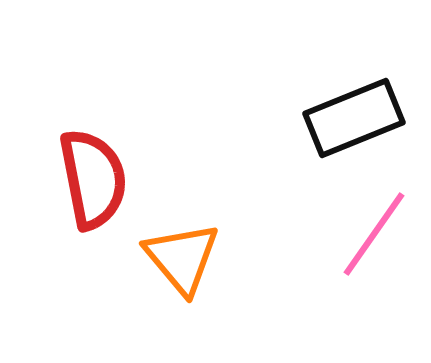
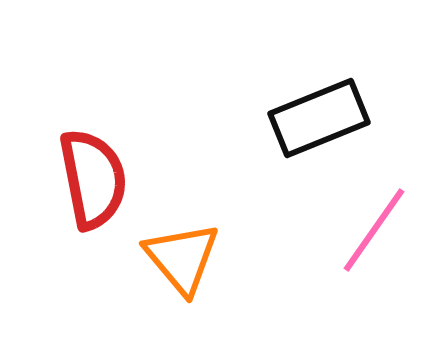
black rectangle: moved 35 px left
pink line: moved 4 px up
